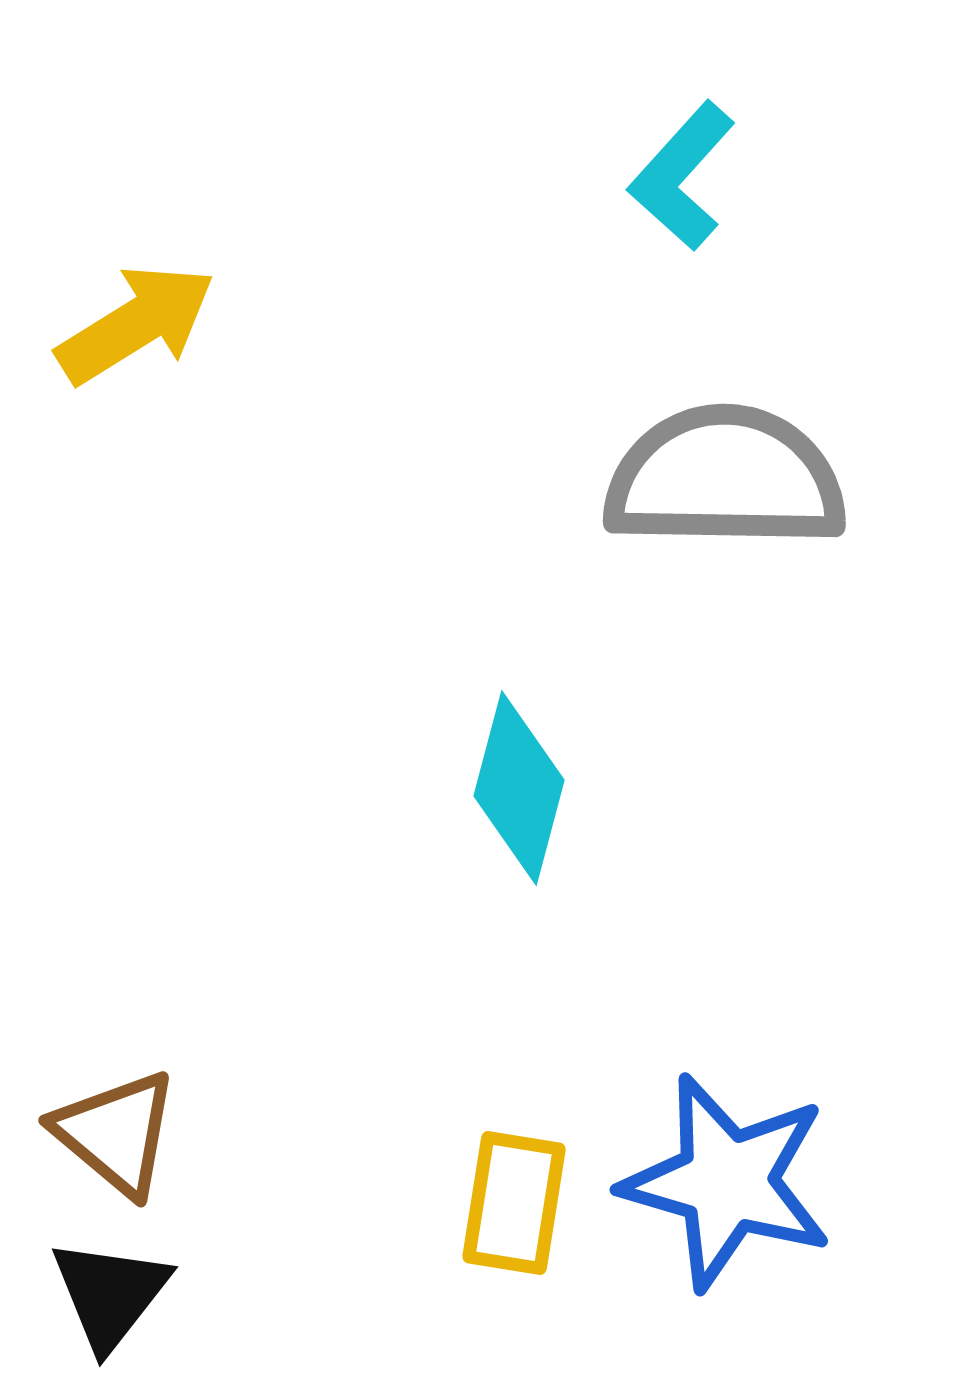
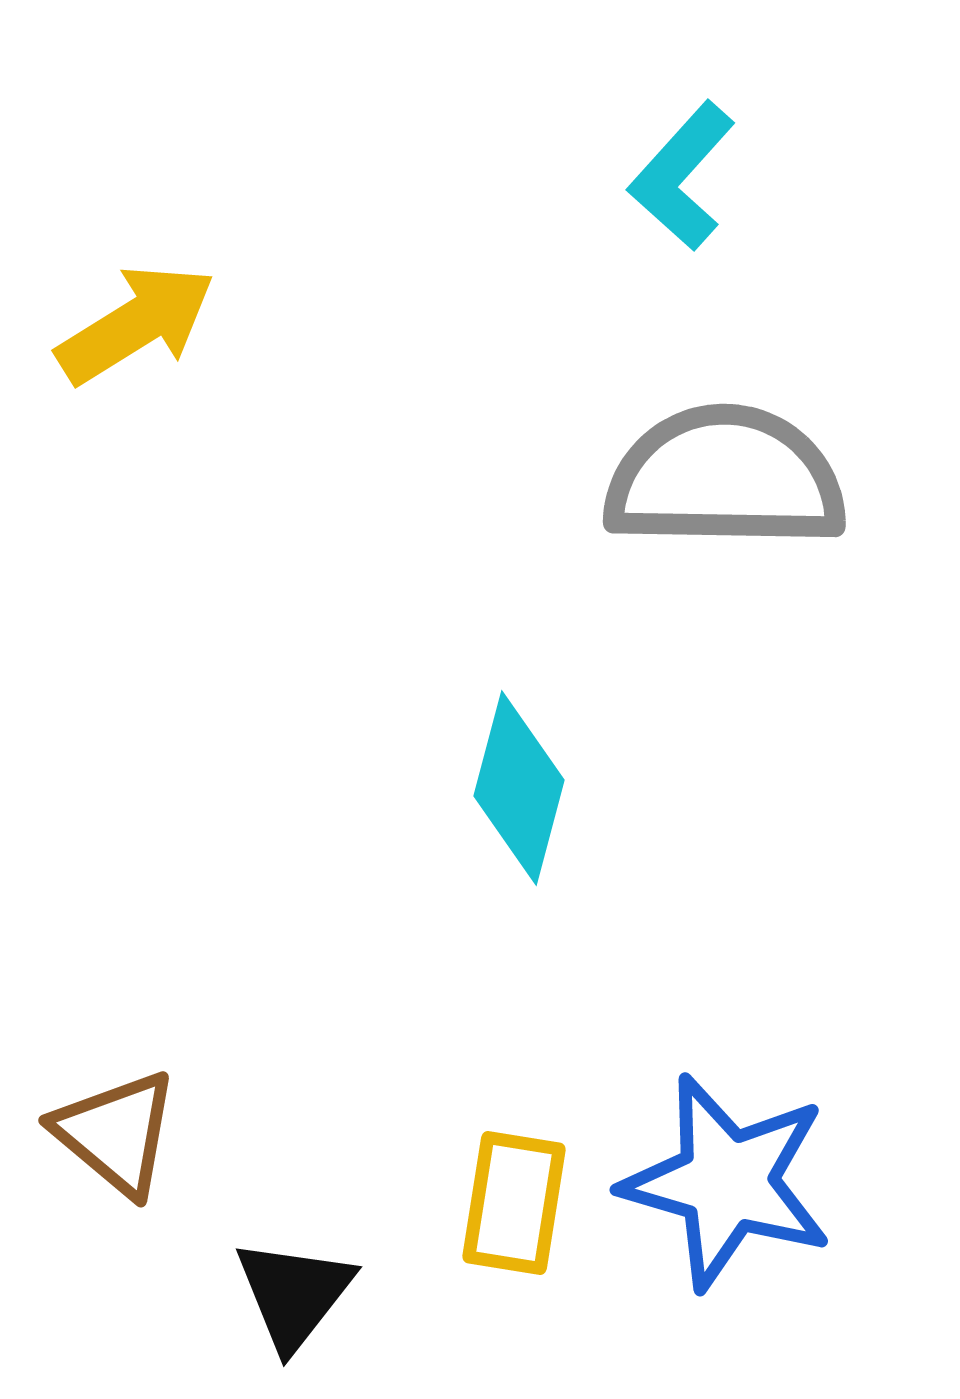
black triangle: moved 184 px right
